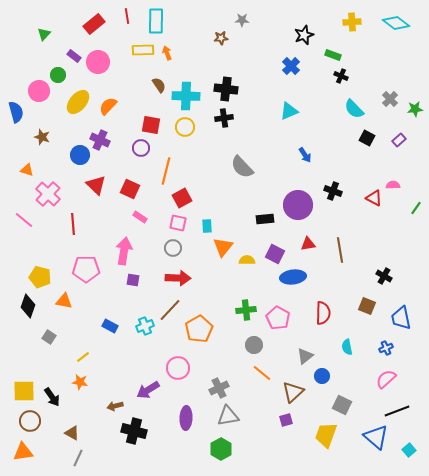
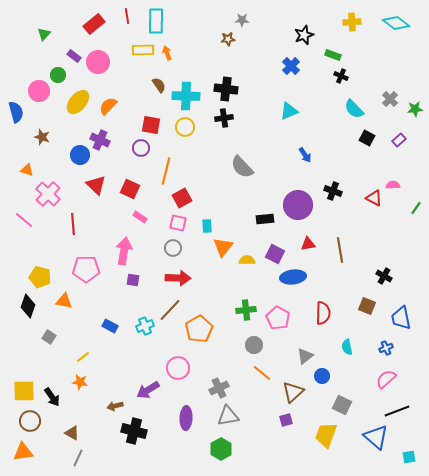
brown star at (221, 38): moved 7 px right, 1 px down
cyan square at (409, 450): moved 7 px down; rotated 32 degrees clockwise
